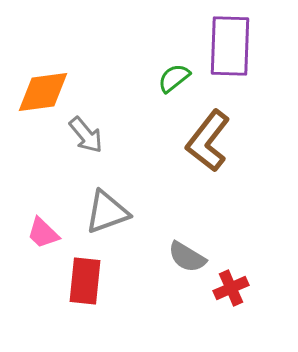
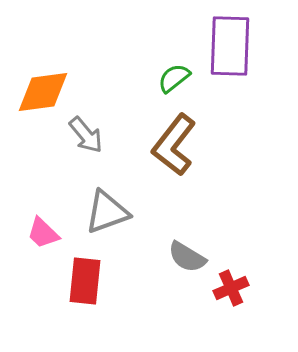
brown L-shape: moved 34 px left, 4 px down
